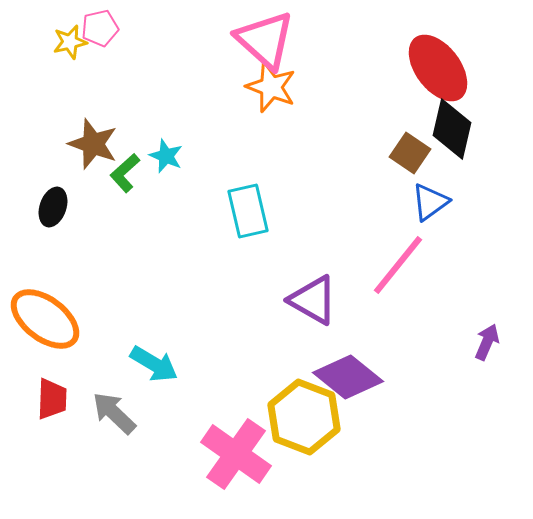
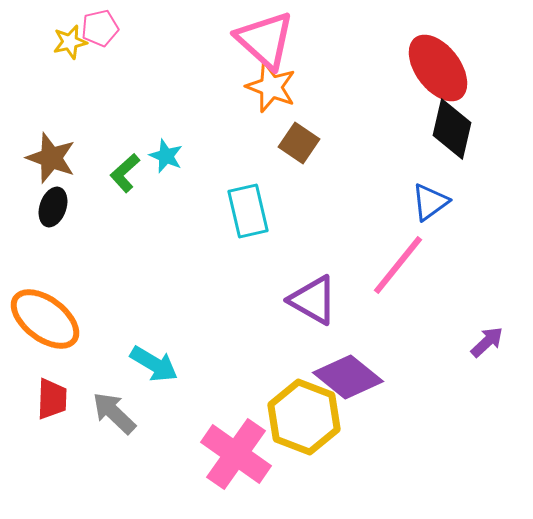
brown star: moved 42 px left, 14 px down
brown square: moved 111 px left, 10 px up
purple arrow: rotated 24 degrees clockwise
